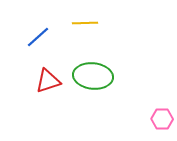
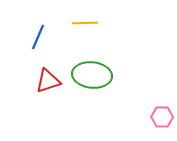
blue line: rotated 25 degrees counterclockwise
green ellipse: moved 1 px left, 1 px up
pink hexagon: moved 2 px up
